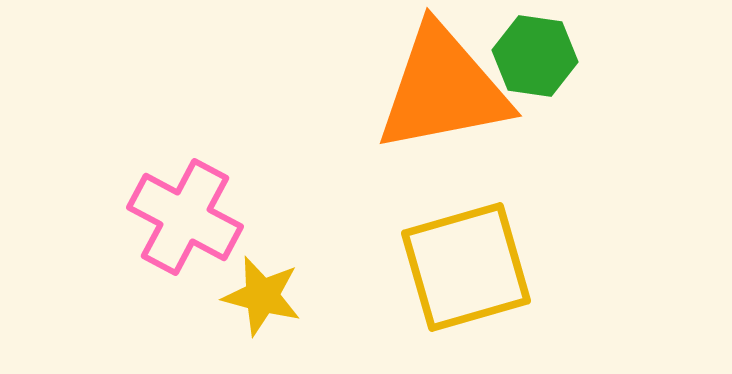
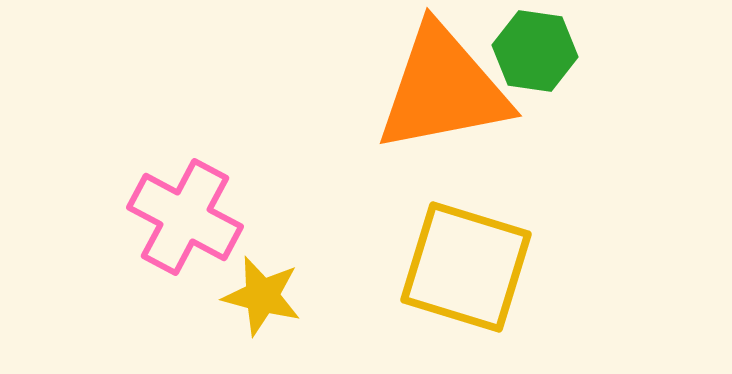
green hexagon: moved 5 px up
yellow square: rotated 33 degrees clockwise
